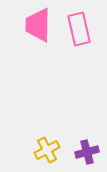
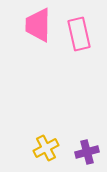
pink rectangle: moved 5 px down
yellow cross: moved 1 px left, 2 px up
